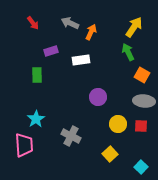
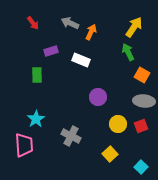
white rectangle: rotated 30 degrees clockwise
red square: rotated 24 degrees counterclockwise
